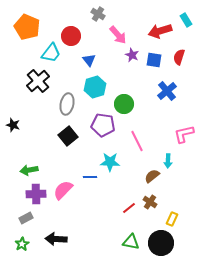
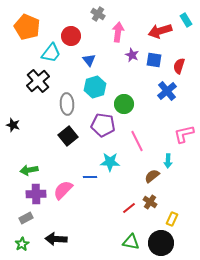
pink arrow: moved 3 px up; rotated 132 degrees counterclockwise
red semicircle: moved 9 px down
gray ellipse: rotated 15 degrees counterclockwise
